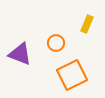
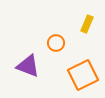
purple triangle: moved 8 px right, 12 px down
orange square: moved 11 px right
